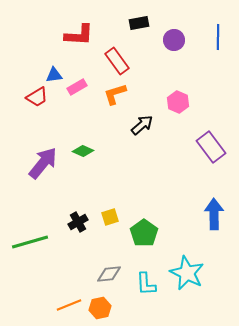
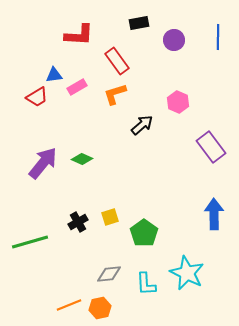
green diamond: moved 1 px left, 8 px down
